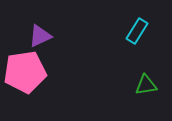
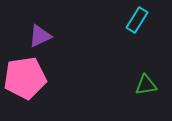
cyan rectangle: moved 11 px up
pink pentagon: moved 6 px down
